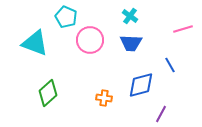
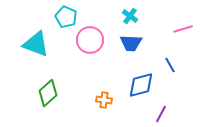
cyan triangle: moved 1 px right, 1 px down
orange cross: moved 2 px down
